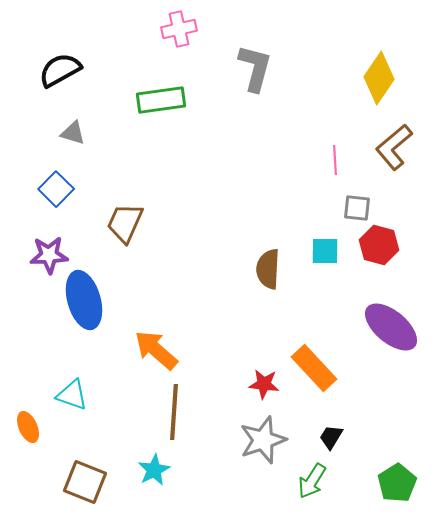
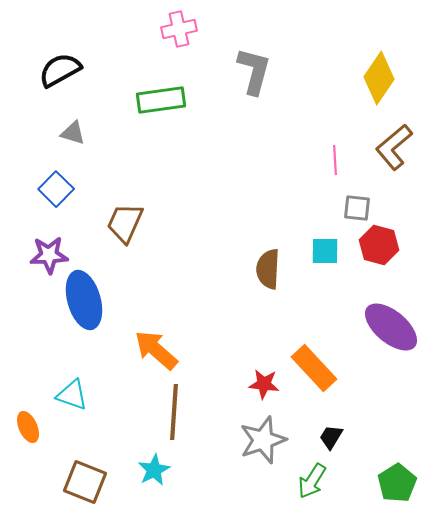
gray L-shape: moved 1 px left, 3 px down
